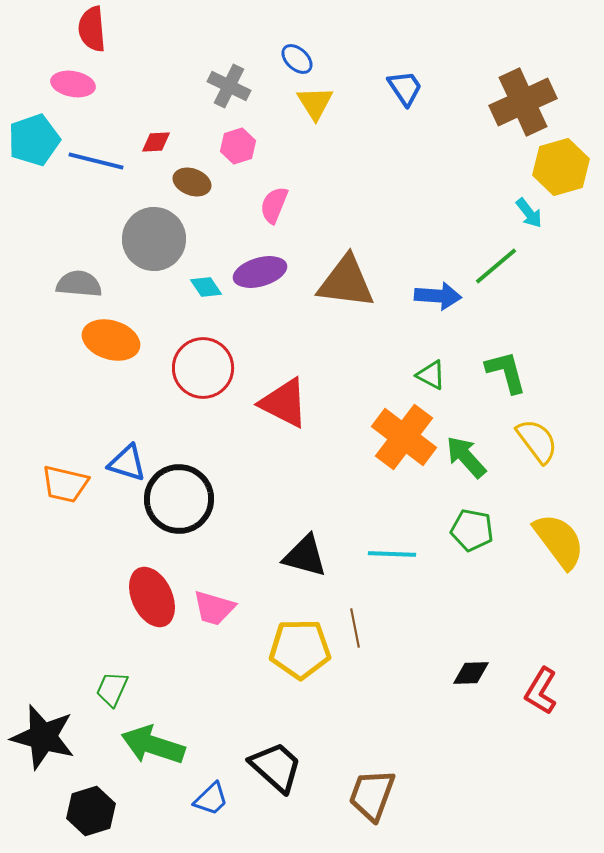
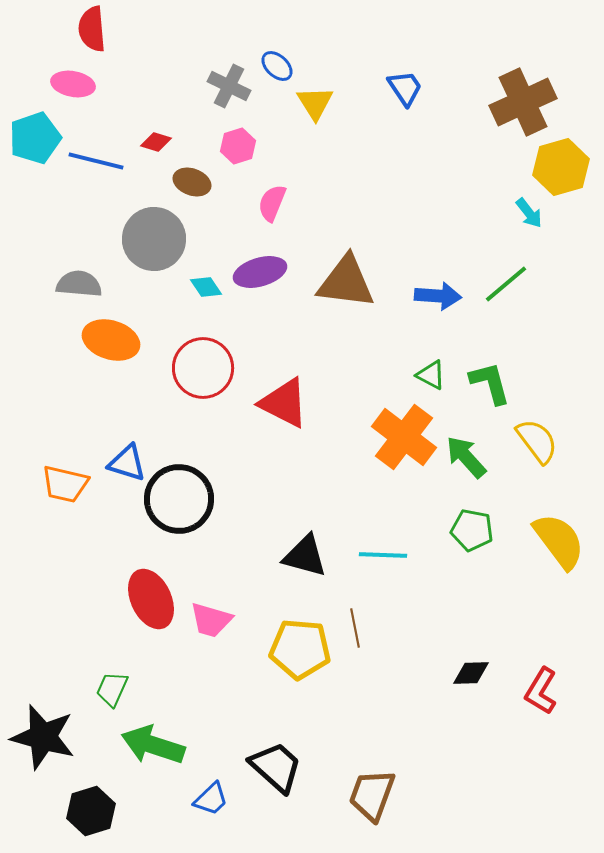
blue ellipse at (297, 59): moved 20 px left, 7 px down
cyan pentagon at (34, 140): moved 1 px right, 2 px up
red diamond at (156, 142): rotated 20 degrees clockwise
pink semicircle at (274, 205): moved 2 px left, 2 px up
green line at (496, 266): moved 10 px right, 18 px down
green L-shape at (506, 372): moved 16 px left, 11 px down
cyan line at (392, 554): moved 9 px left, 1 px down
red ellipse at (152, 597): moved 1 px left, 2 px down
pink trapezoid at (214, 608): moved 3 px left, 12 px down
yellow pentagon at (300, 649): rotated 6 degrees clockwise
